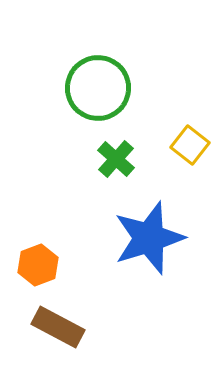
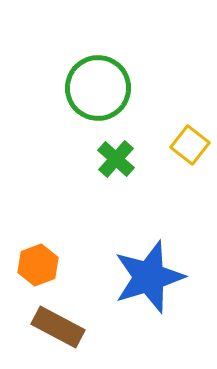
blue star: moved 39 px down
